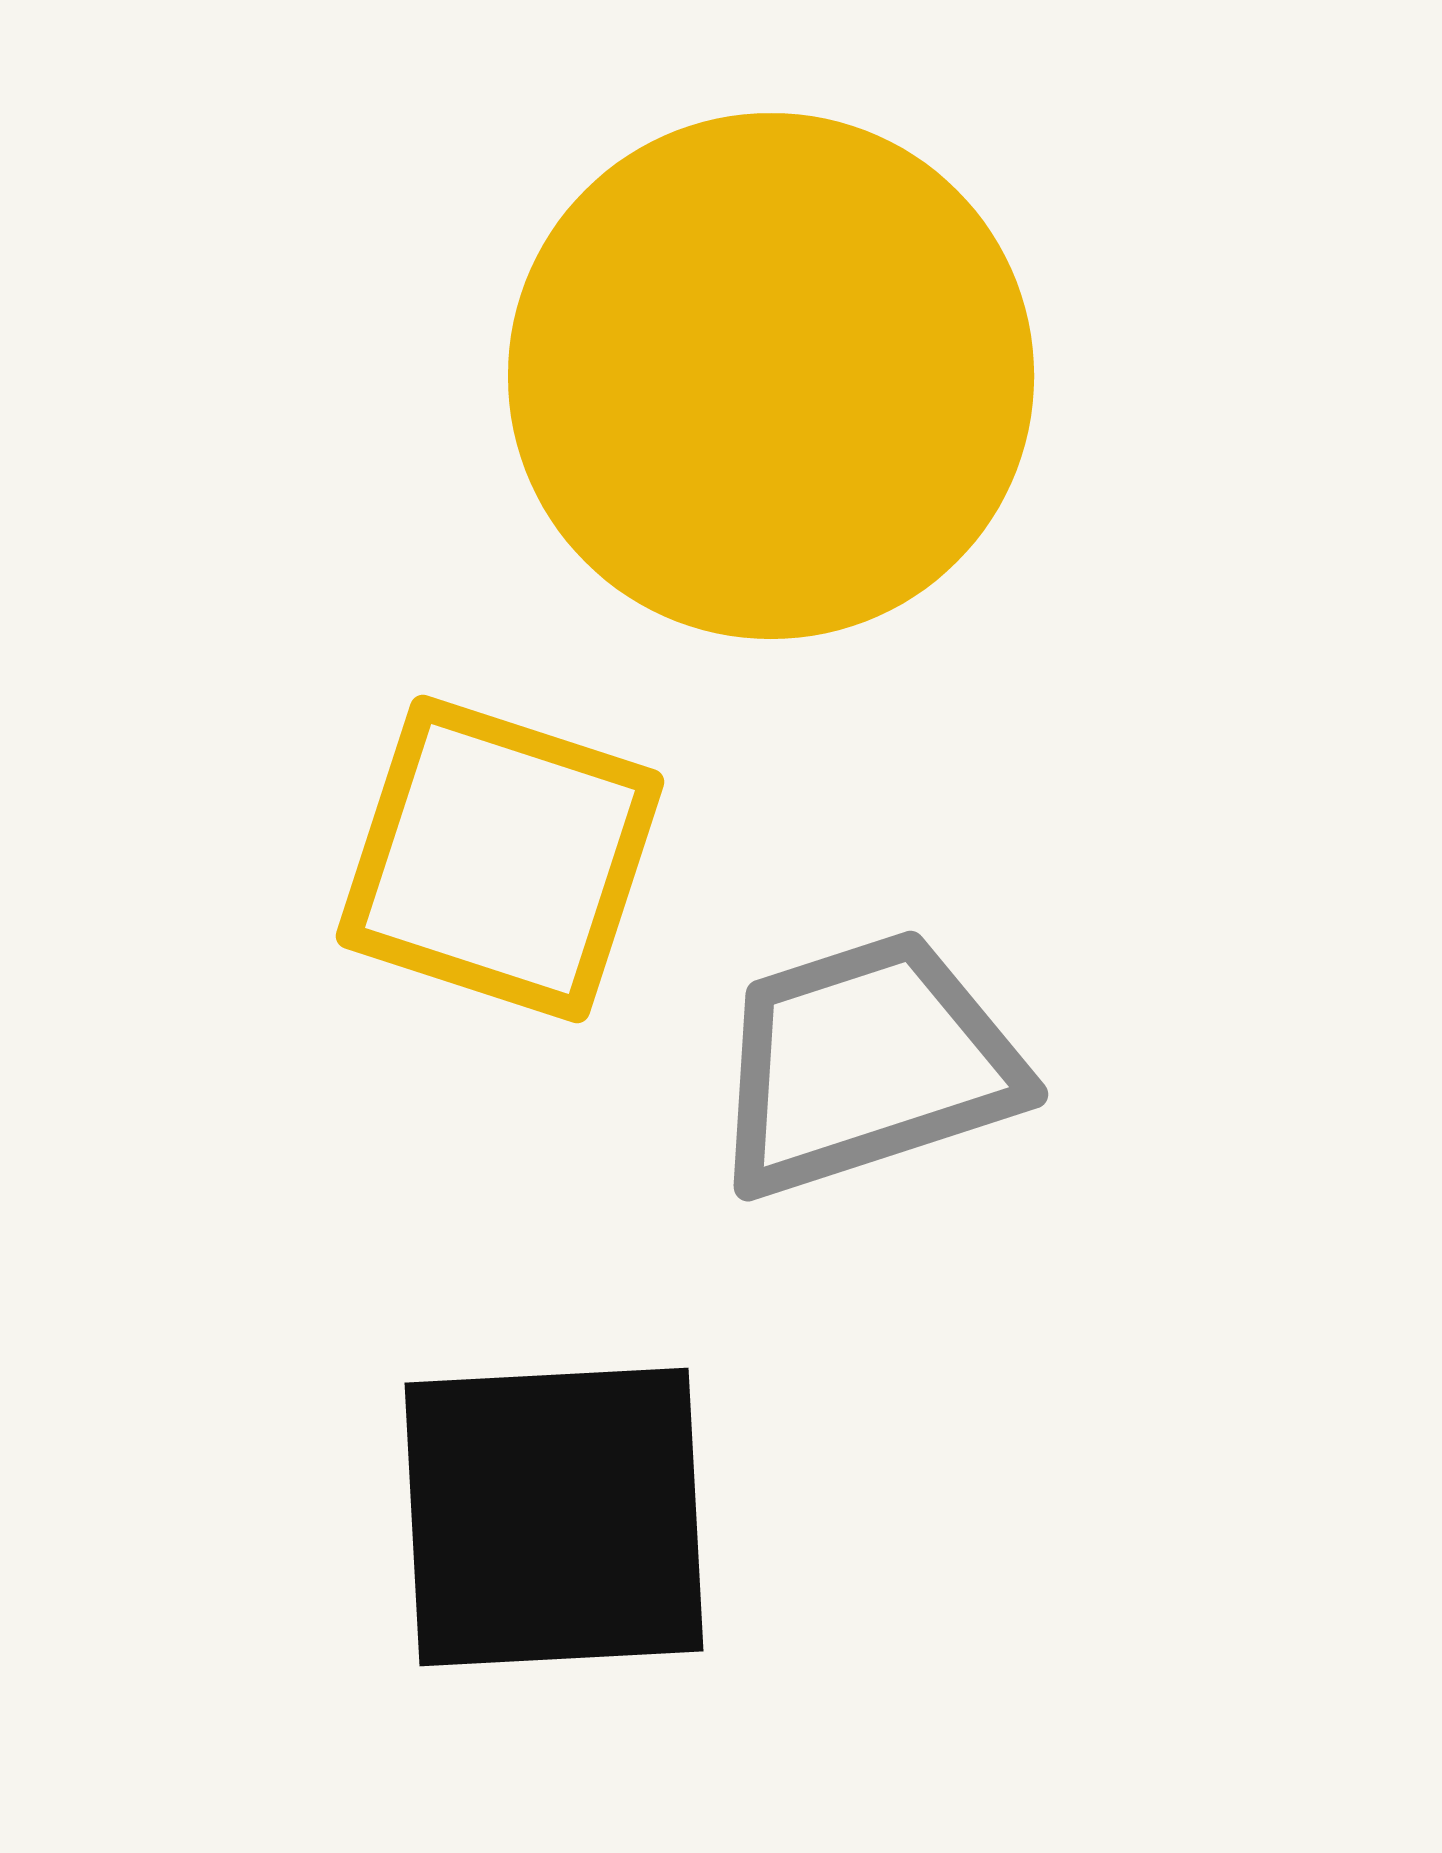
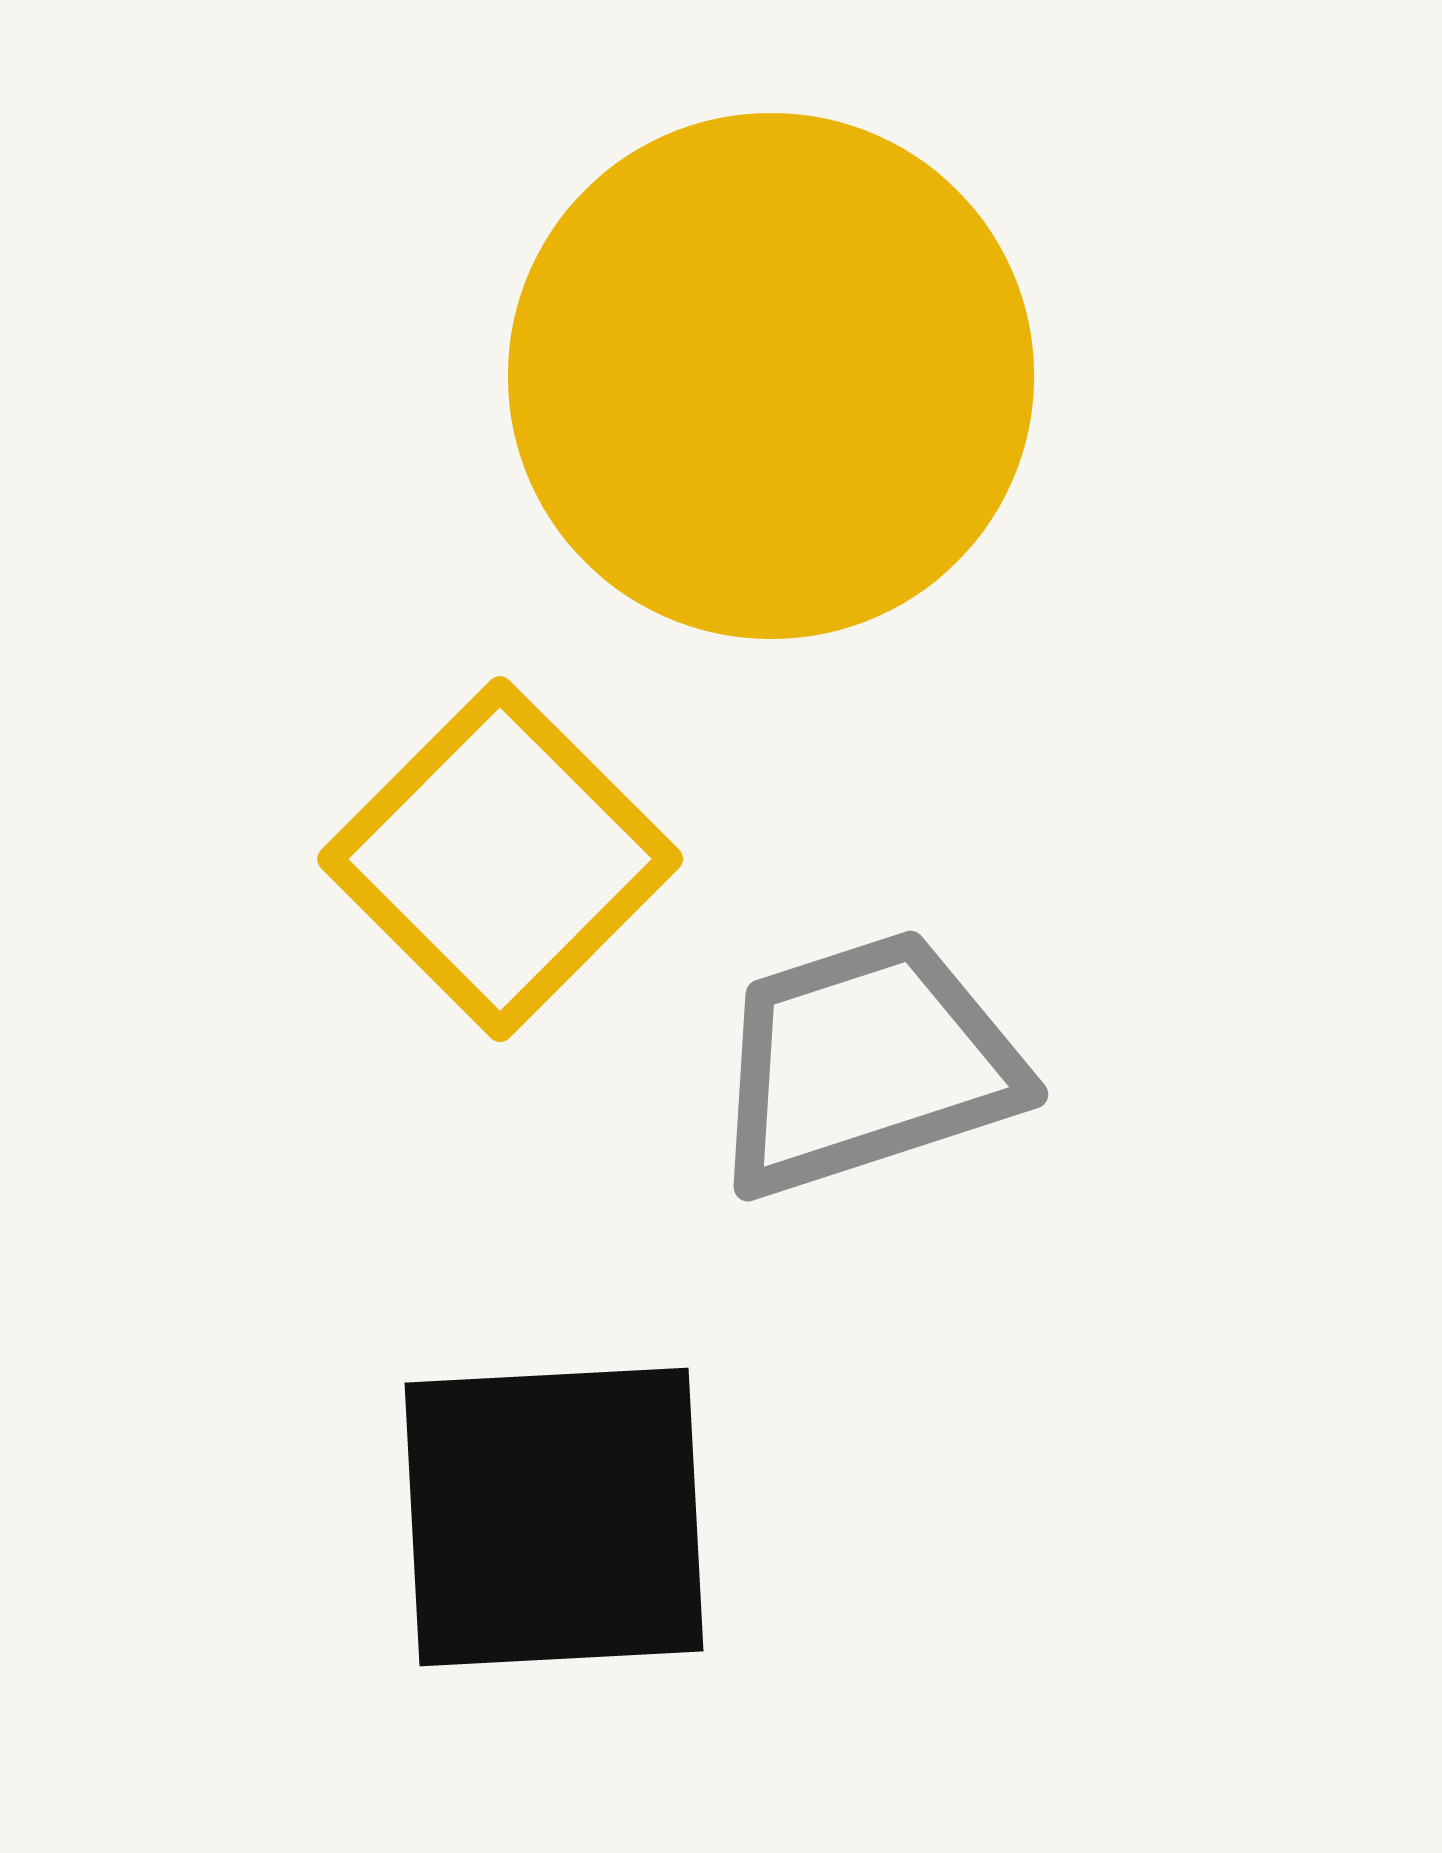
yellow square: rotated 27 degrees clockwise
